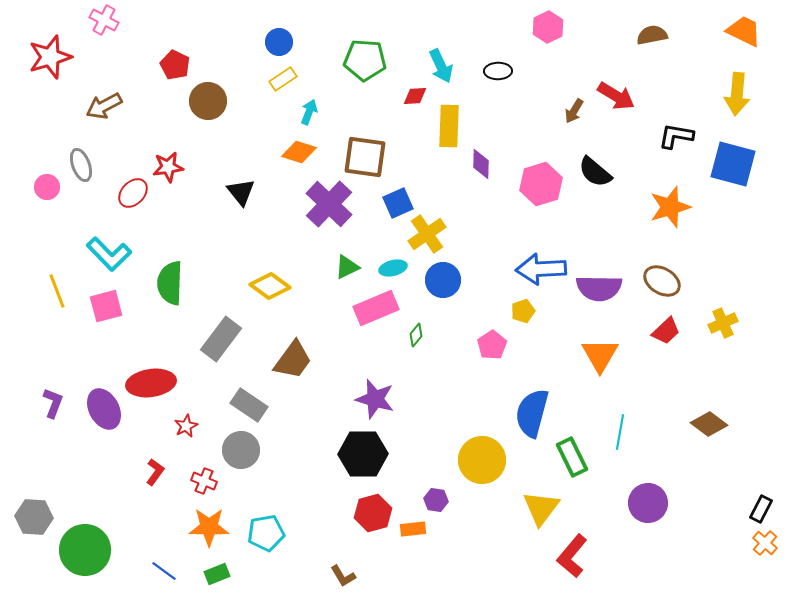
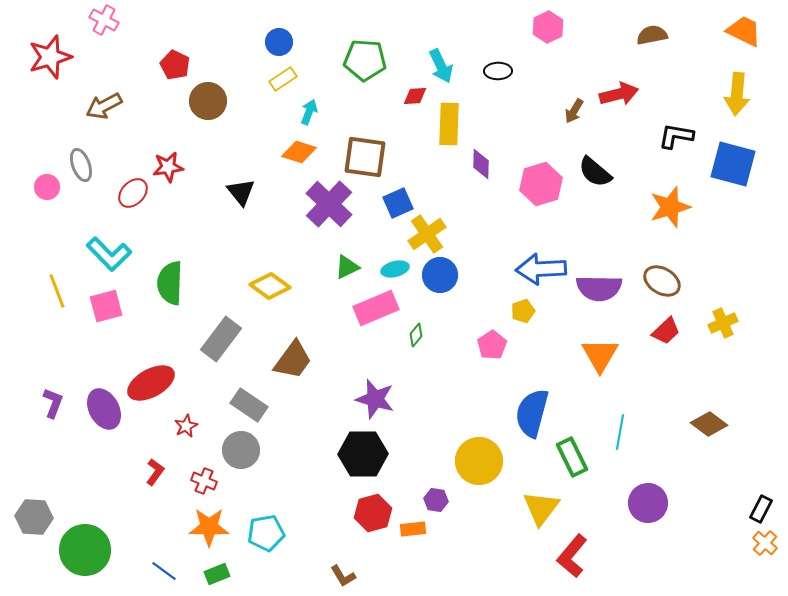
red arrow at (616, 96): moved 3 px right, 2 px up; rotated 45 degrees counterclockwise
yellow rectangle at (449, 126): moved 2 px up
cyan ellipse at (393, 268): moved 2 px right, 1 px down
blue circle at (443, 280): moved 3 px left, 5 px up
red ellipse at (151, 383): rotated 21 degrees counterclockwise
yellow circle at (482, 460): moved 3 px left, 1 px down
